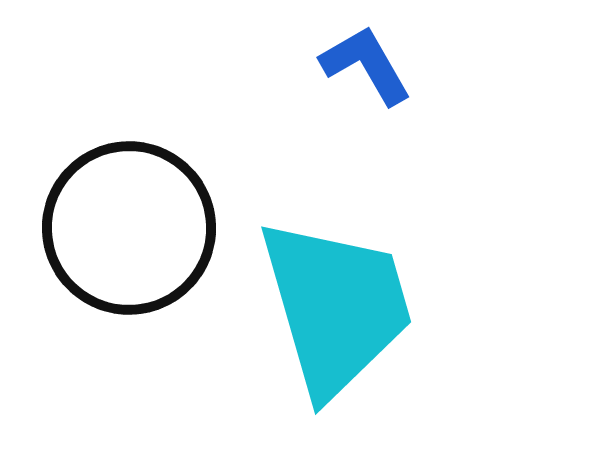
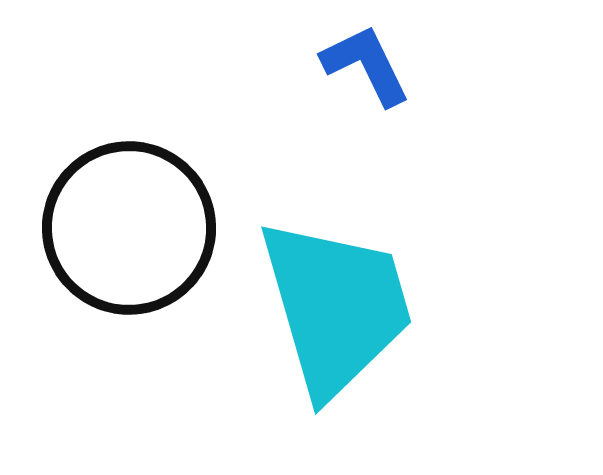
blue L-shape: rotated 4 degrees clockwise
